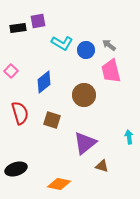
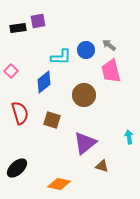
cyan L-shape: moved 1 px left, 14 px down; rotated 30 degrees counterclockwise
black ellipse: moved 1 px right, 1 px up; rotated 25 degrees counterclockwise
